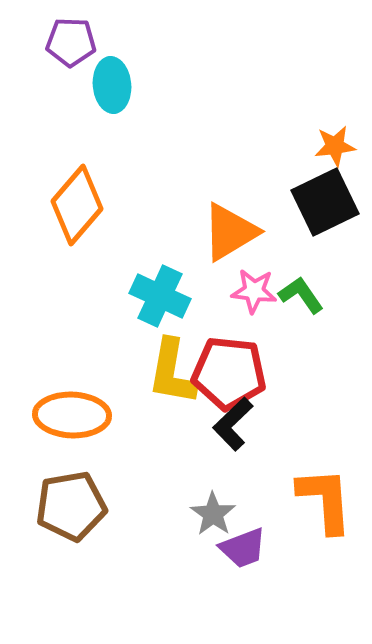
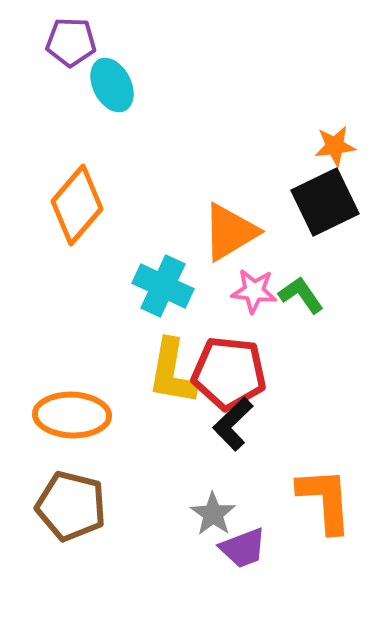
cyan ellipse: rotated 22 degrees counterclockwise
cyan cross: moved 3 px right, 10 px up
brown pentagon: rotated 24 degrees clockwise
